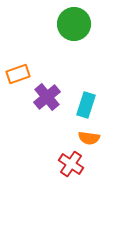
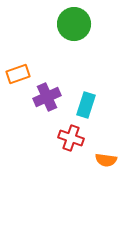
purple cross: rotated 16 degrees clockwise
orange semicircle: moved 17 px right, 22 px down
red cross: moved 26 px up; rotated 15 degrees counterclockwise
